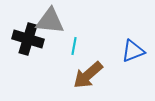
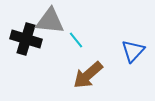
black cross: moved 2 px left
cyan line: moved 2 px right, 6 px up; rotated 48 degrees counterclockwise
blue triangle: rotated 25 degrees counterclockwise
